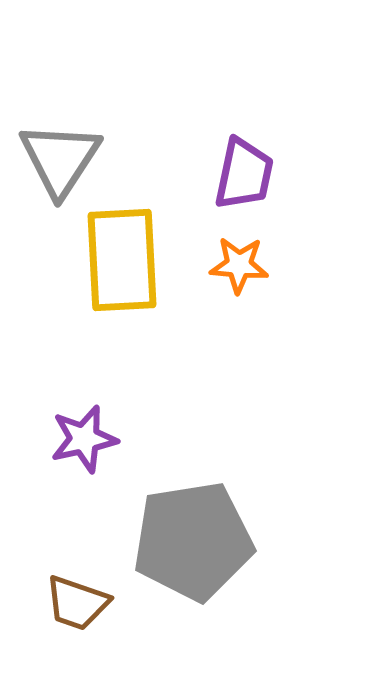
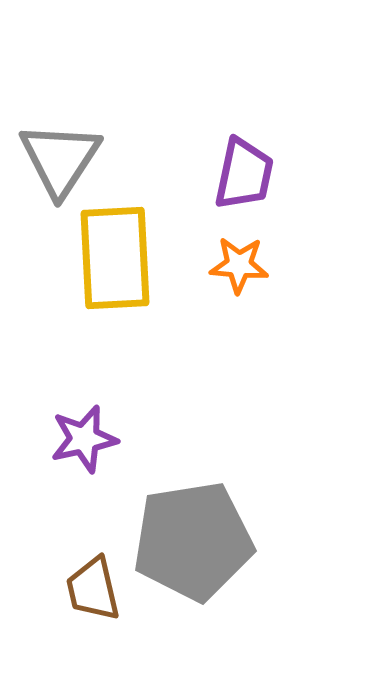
yellow rectangle: moved 7 px left, 2 px up
brown trapezoid: moved 16 px right, 14 px up; rotated 58 degrees clockwise
